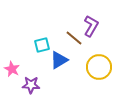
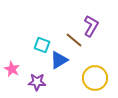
brown line: moved 2 px down
cyan square: rotated 35 degrees clockwise
yellow circle: moved 4 px left, 11 px down
purple star: moved 6 px right, 3 px up
